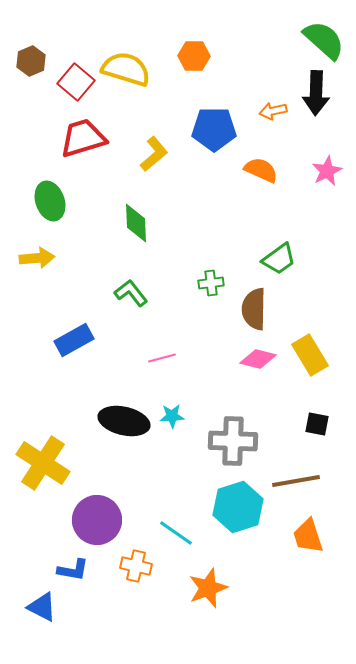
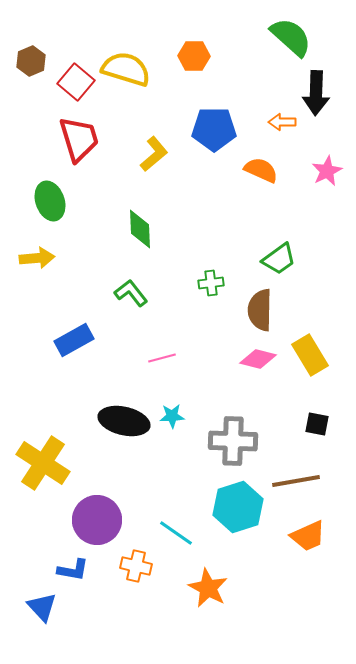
green semicircle: moved 33 px left, 3 px up
orange arrow: moved 9 px right, 11 px down; rotated 12 degrees clockwise
red trapezoid: moved 4 px left, 1 px down; rotated 90 degrees clockwise
green diamond: moved 4 px right, 6 px down
brown semicircle: moved 6 px right, 1 px down
orange trapezoid: rotated 96 degrees counterclockwise
orange star: rotated 24 degrees counterclockwise
blue triangle: rotated 20 degrees clockwise
